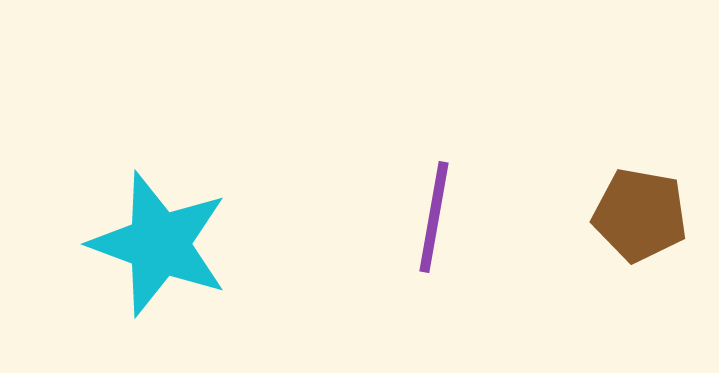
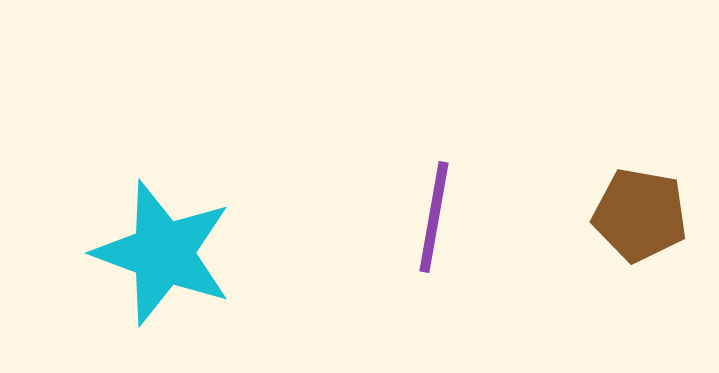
cyan star: moved 4 px right, 9 px down
